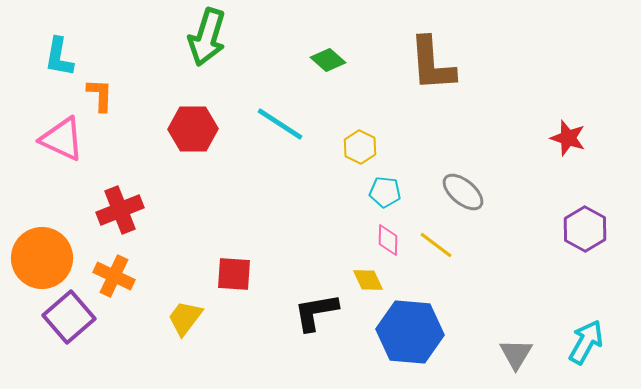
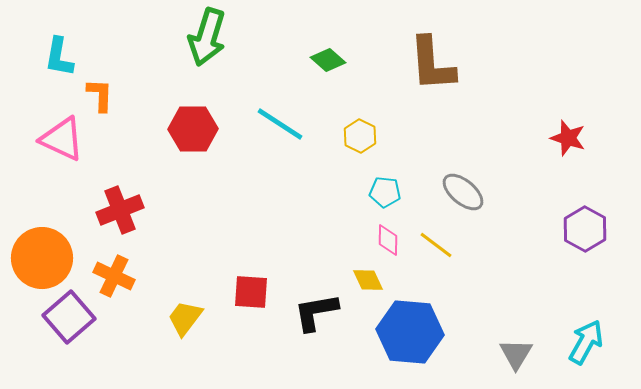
yellow hexagon: moved 11 px up
red square: moved 17 px right, 18 px down
